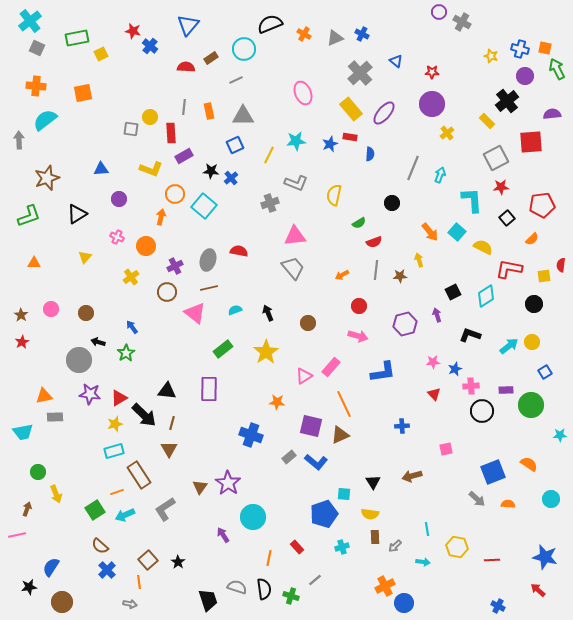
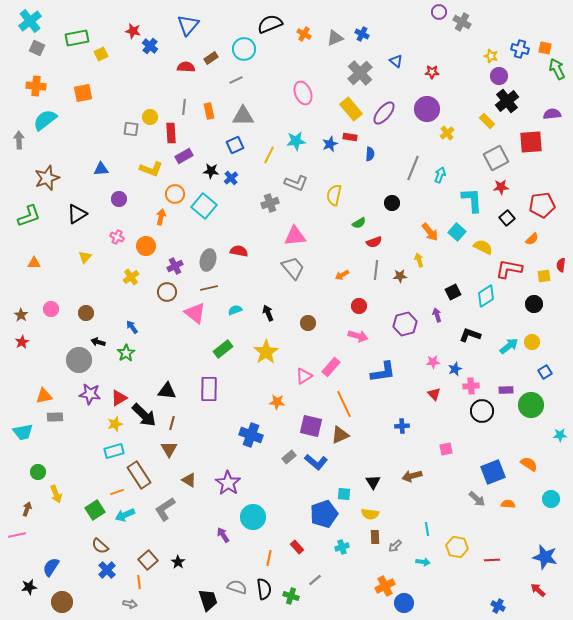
purple circle at (525, 76): moved 26 px left
purple circle at (432, 104): moved 5 px left, 5 px down
brown triangle at (200, 487): moved 11 px left, 7 px up; rotated 35 degrees counterclockwise
